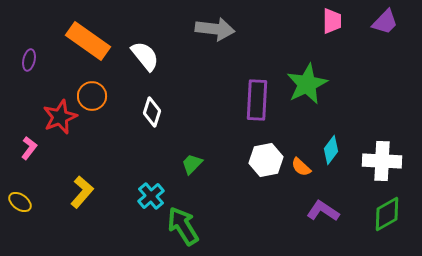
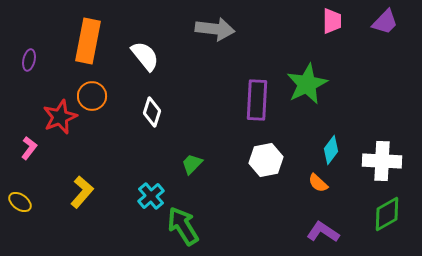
orange rectangle: rotated 66 degrees clockwise
orange semicircle: moved 17 px right, 16 px down
purple L-shape: moved 21 px down
